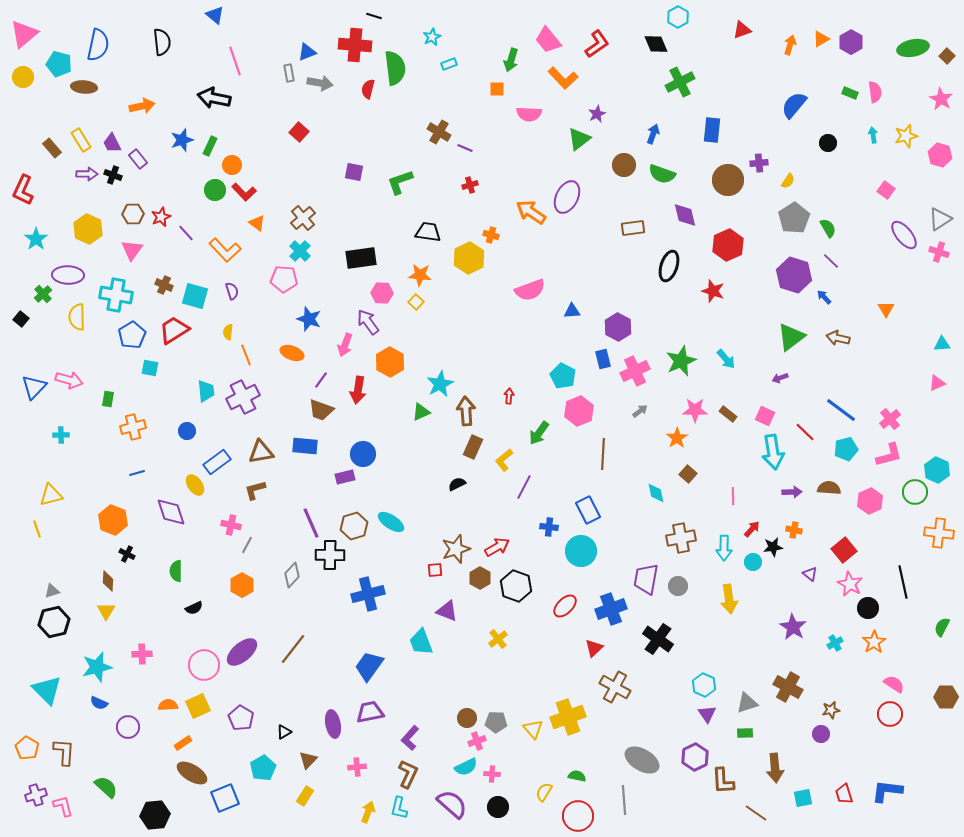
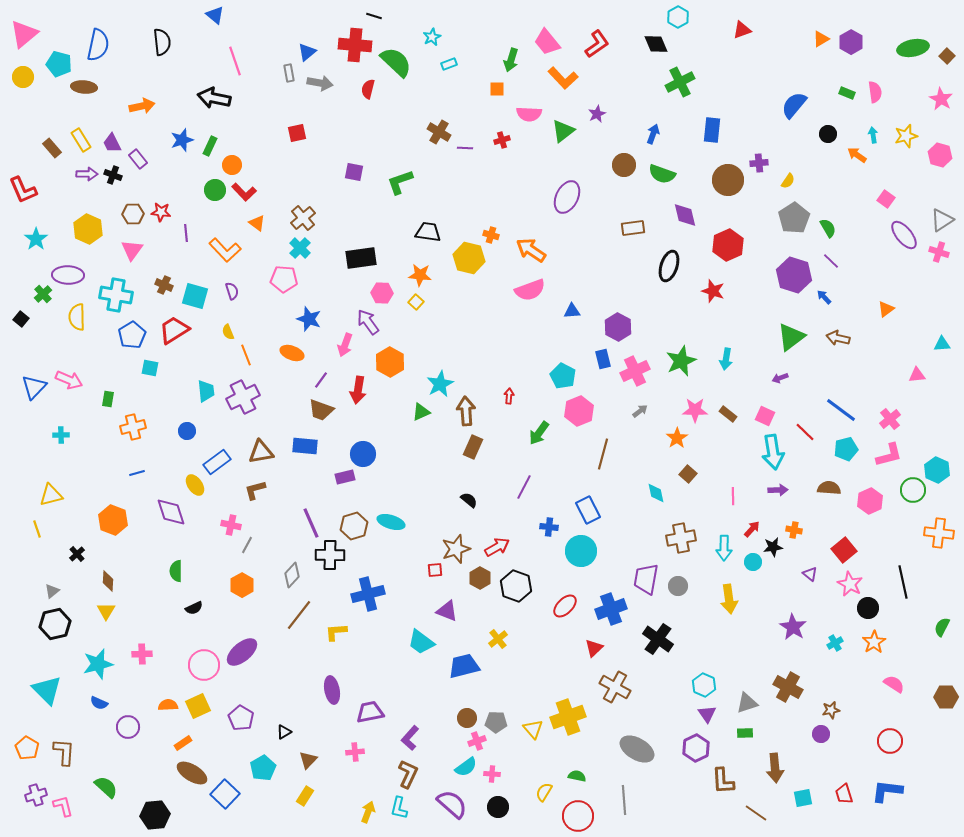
pink trapezoid at (548, 40): moved 1 px left, 2 px down
orange arrow at (790, 45): moved 67 px right, 110 px down; rotated 72 degrees counterclockwise
blue triangle at (307, 52): rotated 18 degrees counterclockwise
green semicircle at (395, 68): moved 1 px right, 6 px up; rotated 40 degrees counterclockwise
green rectangle at (850, 93): moved 3 px left
red square at (299, 132): moved 2 px left, 1 px down; rotated 36 degrees clockwise
green triangle at (579, 139): moved 16 px left, 8 px up
black circle at (828, 143): moved 9 px up
purple line at (465, 148): rotated 21 degrees counterclockwise
red cross at (470, 185): moved 32 px right, 45 px up
red L-shape at (23, 190): rotated 48 degrees counterclockwise
pink square at (886, 190): moved 9 px down
orange arrow at (531, 212): moved 38 px down
red star at (161, 217): moved 5 px up; rotated 30 degrees clockwise
gray triangle at (940, 219): moved 2 px right, 1 px down
purple line at (186, 233): rotated 36 degrees clockwise
cyan cross at (300, 251): moved 3 px up
yellow hexagon at (469, 258): rotated 20 degrees counterclockwise
orange triangle at (886, 309): rotated 24 degrees clockwise
yellow semicircle at (228, 332): rotated 28 degrees counterclockwise
cyan arrow at (726, 359): rotated 50 degrees clockwise
pink arrow at (69, 380): rotated 8 degrees clockwise
pink triangle at (937, 383): moved 20 px left, 8 px up; rotated 18 degrees clockwise
brown line at (603, 454): rotated 12 degrees clockwise
yellow L-shape at (504, 460): moved 168 px left, 172 px down; rotated 35 degrees clockwise
black semicircle at (457, 484): moved 12 px right, 16 px down; rotated 66 degrees clockwise
purple arrow at (792, 492): moved 14 px left, 2 px up
green circle at (915, 492): moved 2 px left, 2 px up
cyan ellipse at (391, 522): rotated 16 degrees counterclockwise
black cross at (127, 554): moved 50 px left; rotated 21 degrees clockwise
gray triangle at (52, 591): rotated 21 degrees counterclockwise
black hexagon at (54, 622): moved 1 px right, 2 px down
cyan trapezoid at (421, 642): rotated 32 degrees counterclockwise
brown line at (293, 649): moved 6 px right, 34 px up
blue trapezoid at (369, 666): moved 95 px right; rotated 40 degrees clockwise
cyan star at (97, 667): moved 1 px right, 3 px up
red circle at (890, 714): moved 27 px down
purple ellipse at (333, 724): moved 1 px left, 34 px up
purple hexagon at (695, 757): moved 1 px right, 9 px up
gray ellipse at (642, 760): moved 5 px left, 11 px up
pink cross at (357, 767): moved 2 px left, 15 px up
cyan semicircle at (466, 767): rotated 10 degrees counterclockwise
blue square at (225, 798): moved 4 px up; rotated 24 degrees counterclockwise
